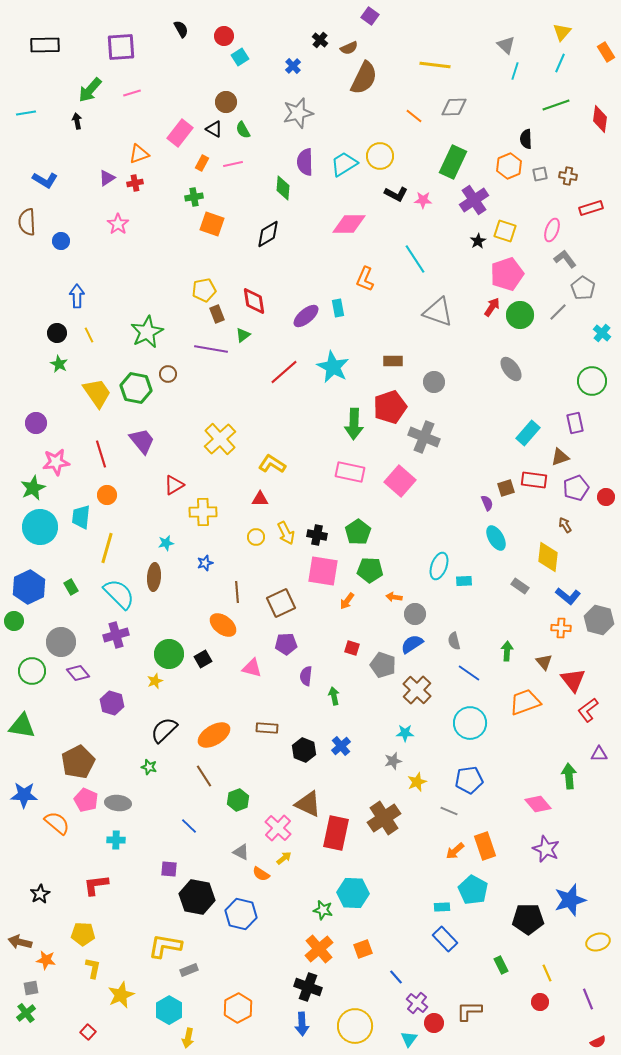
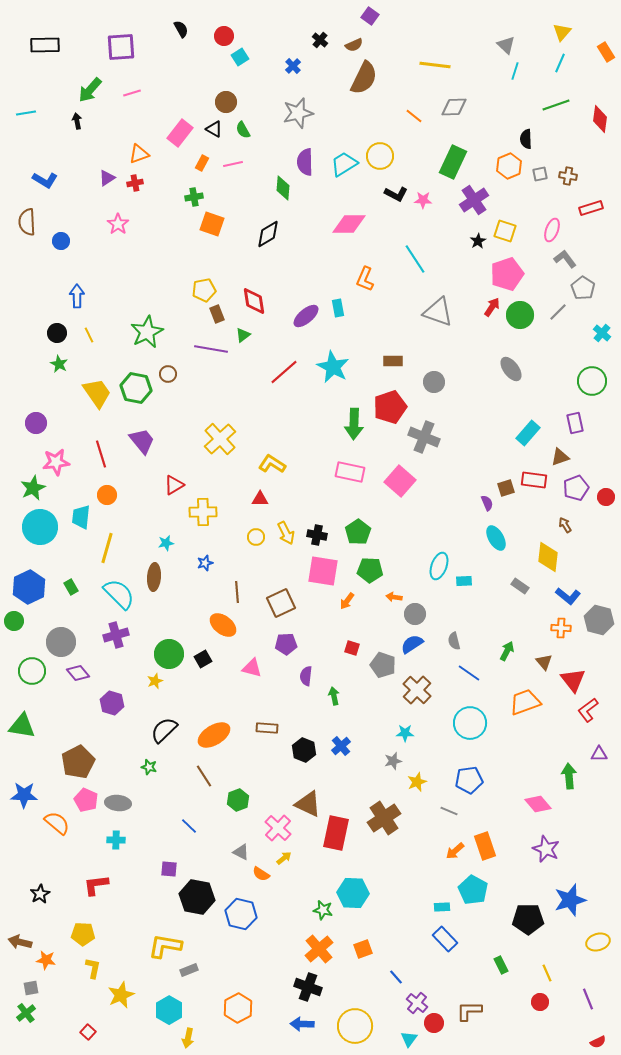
brown semicircle at (349, 48): moved 5 px right, 3 px up
green arrow at (507, 651): rotated 24 degrees clockwise
blue arrow at (302, 1024): rotated 95 degrees clockwise
